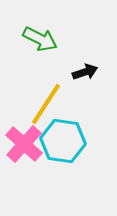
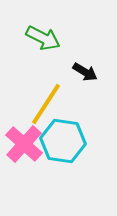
green arrow: moved 3 px right, 1 px up
black arrow: rotated 50 degrees clockwise
